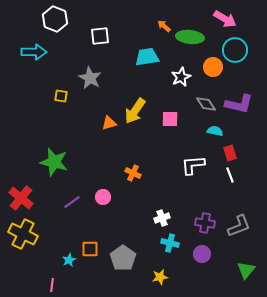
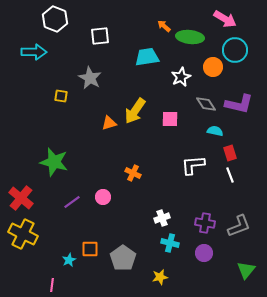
purple circle: moved 2 px right, 1 px up
